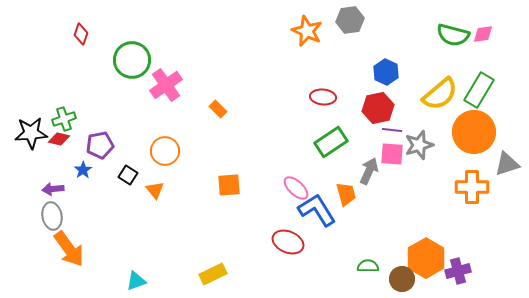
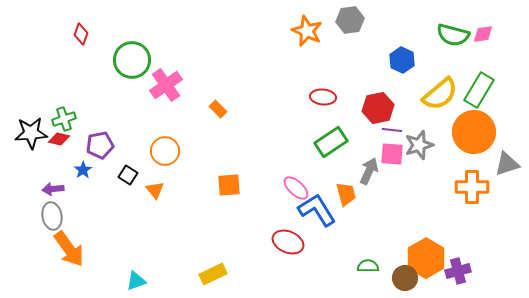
blue hexagon at (386, 72): moved 16 px right, 12 px up
brown circle at (402, 279): moved 3 px right, 1 px up
